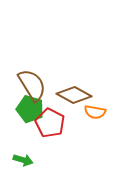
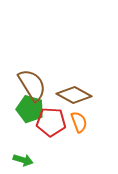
orange semicircle: moved 16 px left, 10 px down; rotated 120 degrees counterclockwise
red pentagon: moved 1 px right, 1 px up; rotated 24 degrees counterclockwise
